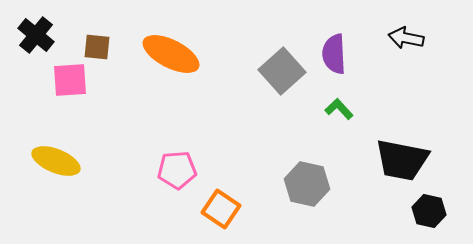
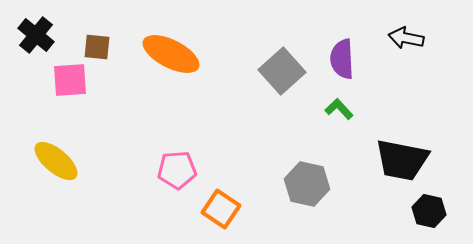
purple semicircle: moved 8 px right, 5 px down
yellow ellipse: rotated 18 degrees clockwise
